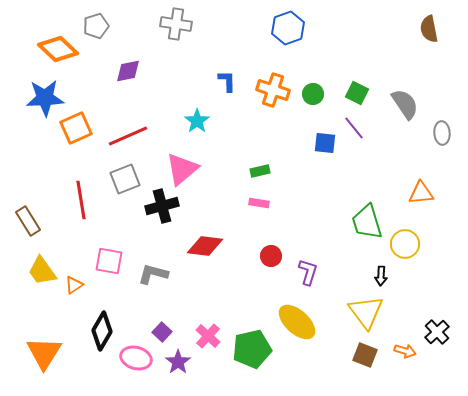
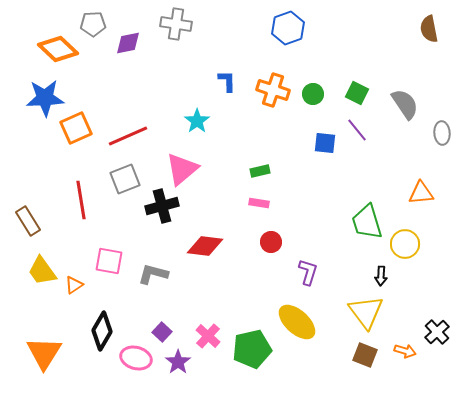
gray pentagon at (96, 26): moved 3 px left, 2 px up; rotated 15 degrees clockwise
purple diamond at (128, 71): moved 28 px up
purple line at (354, 128): moved 3 px right, 2 px down
red circle at (271, 256): moved 14 px up
